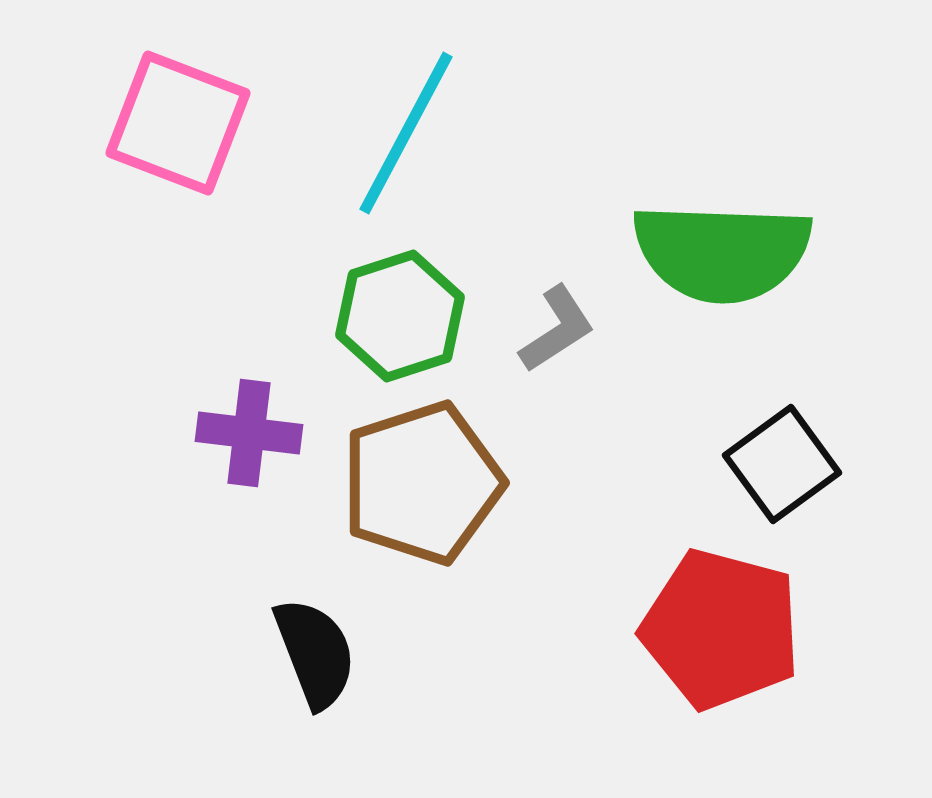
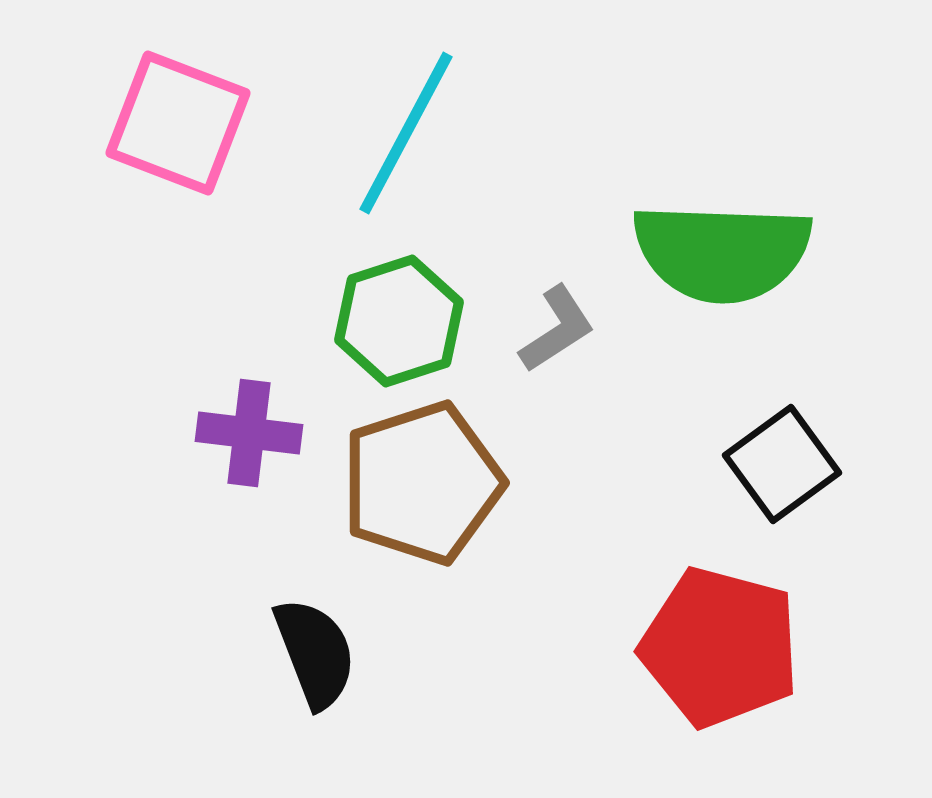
green hexagon: moved 1 px left, 5 px down
red pentagon: moved 1 px left, 18 px down
